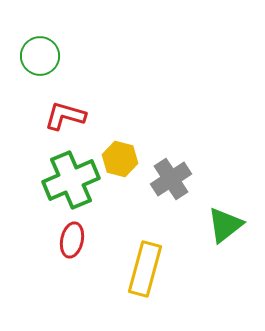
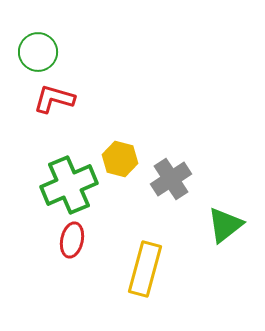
green circle: moved 2 px left, 4 px up
red L-shape: moved 11 px left, 17 px up
green cross: moved 2 px left, 5 px down
